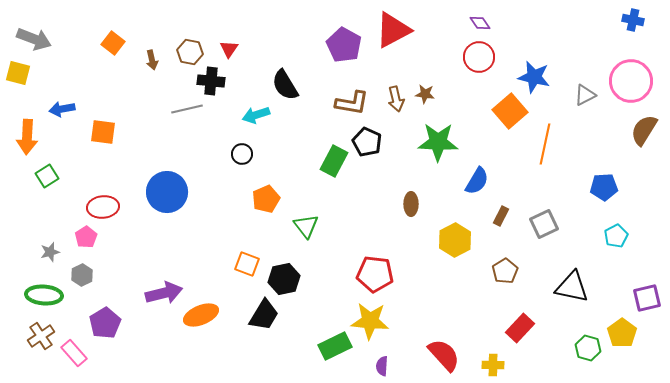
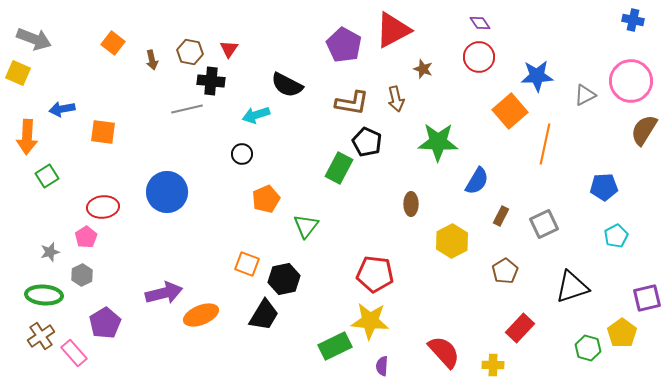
yellow square at (18, 73): rotated 10 degrees clockwise
blue star at (534, 77): moved 3 px right, 1 px up; rotated 16 degrees counterclockwise
black semicircle at (285, 85): moved 2 px right; rotated 32 degrees counterclockwise
brown star at (425, 94): moved 2 px left, 25 px up; rotated 12 degrees clockwise
green rectangle at (334, 161): moved 5 px right, 7 px down
green triangle at (306, 226): rotated 16 degrees clockwise
yellow hexagon at (455, 240): moved 3 px left, 1 px down
black triangle at (572, 287): rotated 30 degrees counterclockwise
red semicircle at (444, 355): moved 3 px up
